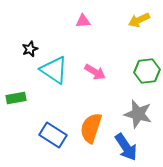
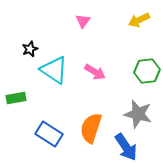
pink triangle: rotated 49 degrees counterclockwise
blue rectangle: moved 4 px left, 1 px up
